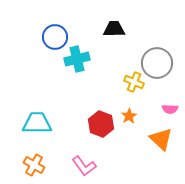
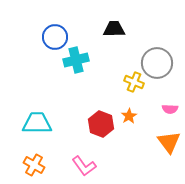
cyan cross: moved 1 px left, 1 px down
orange triangle: moved 8 px right, 3 px down; rotated 10 degrees clockwise
